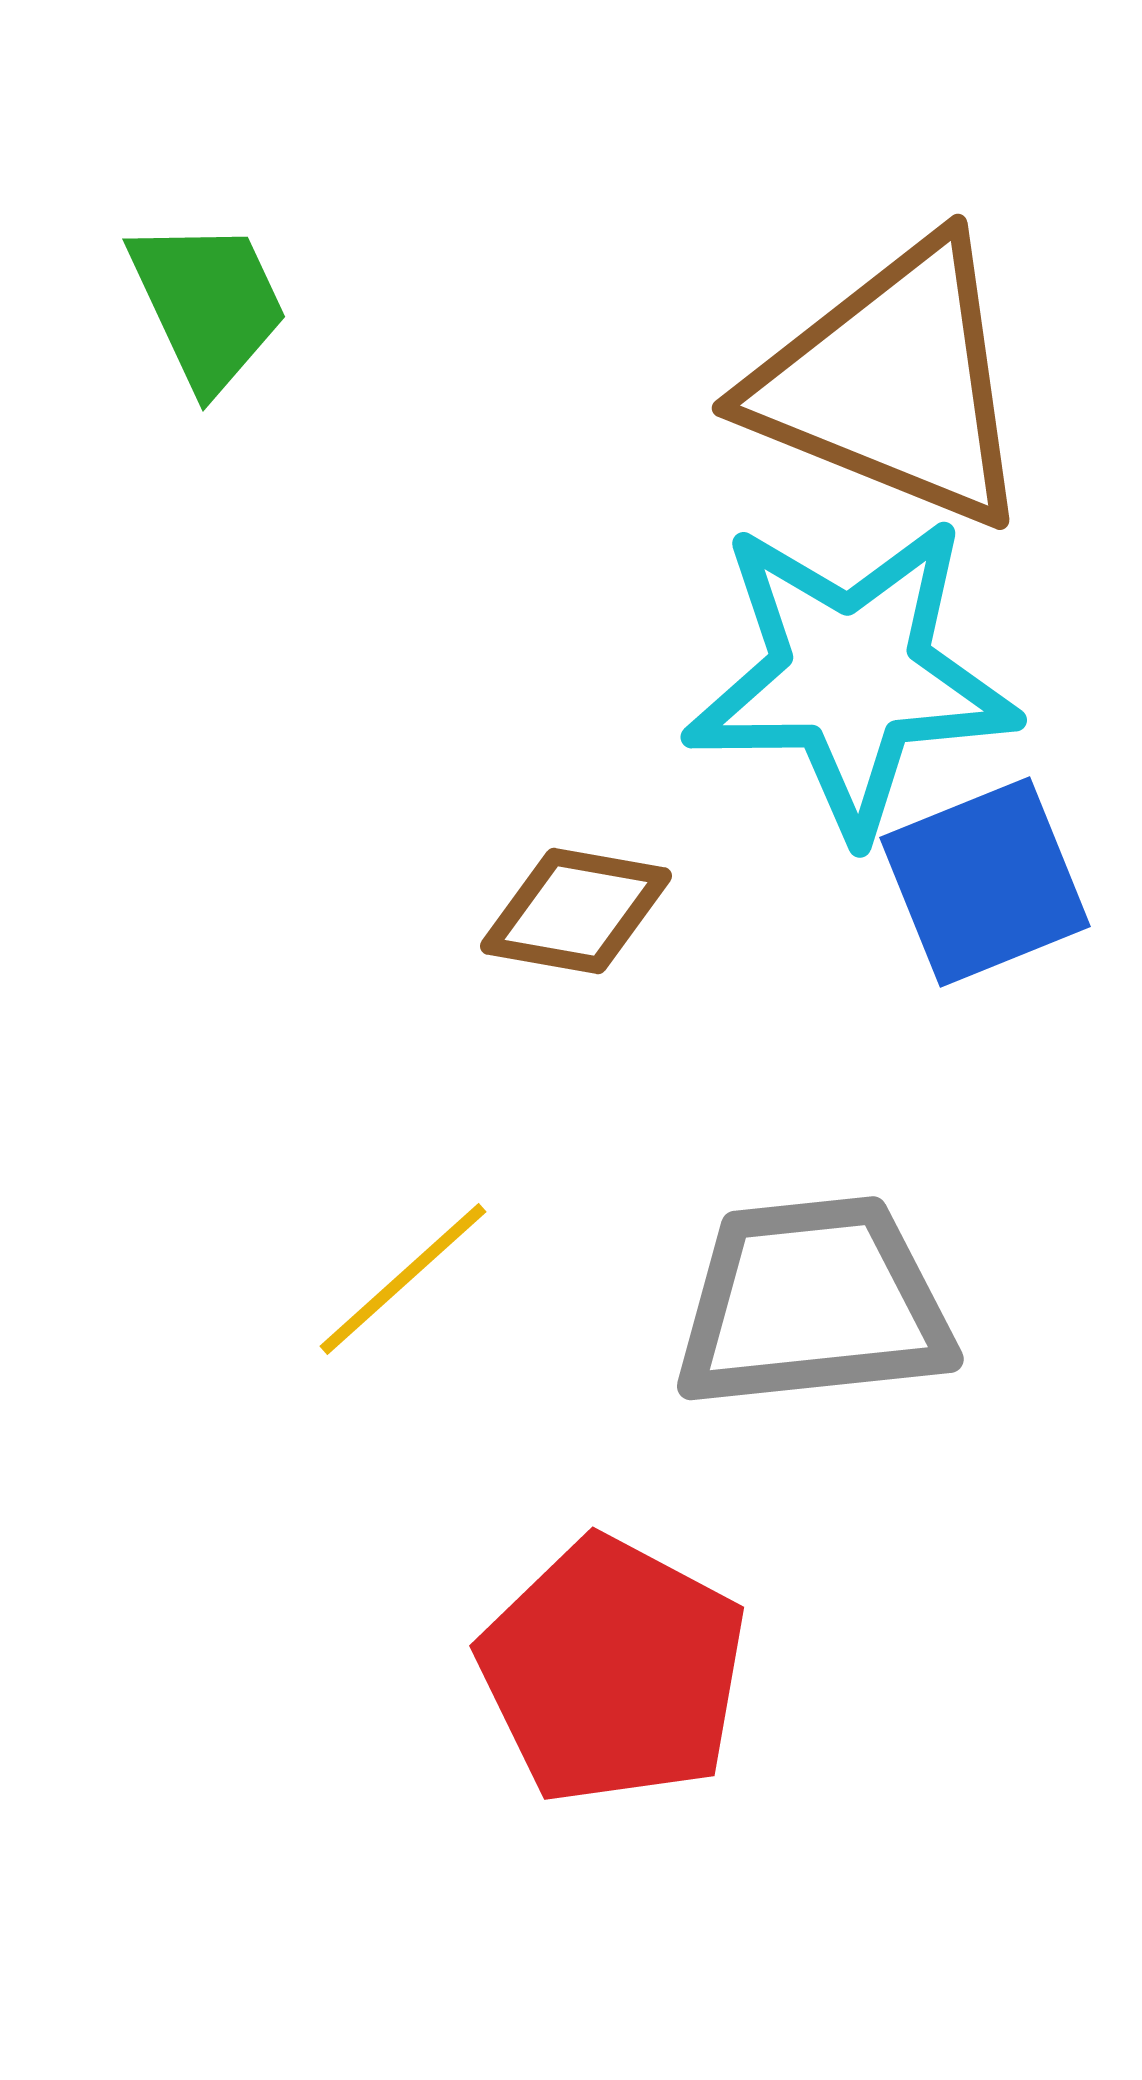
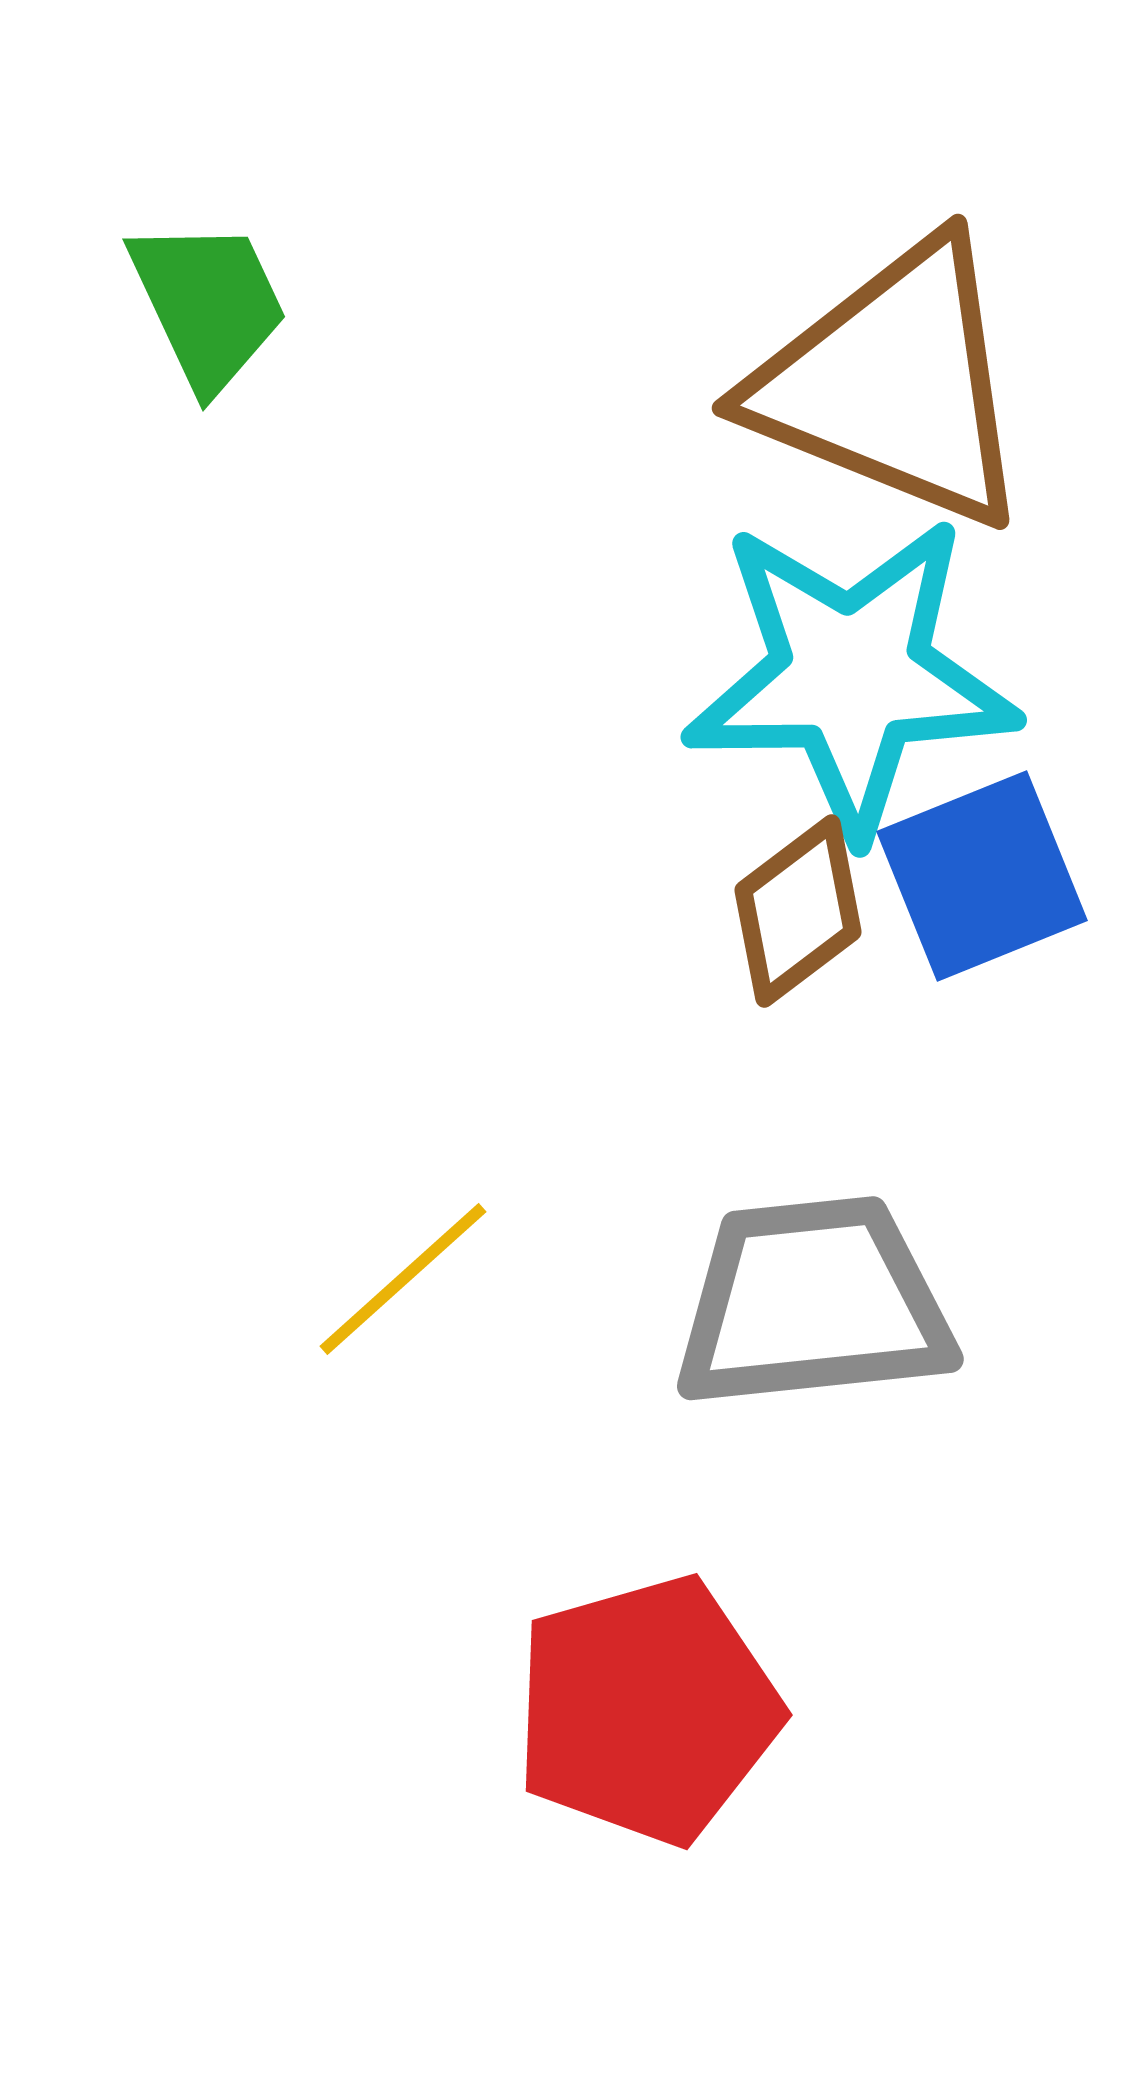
blue square: moved 3 px left, 6 px up
brown diamond: moved 222 px right; rotated 47 degrees counterclockwise
red pentagon: moved 34 px right, 39 px down; rotated 28 degrees clockwise
